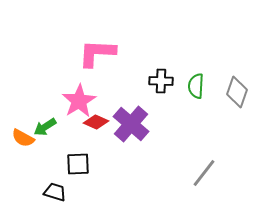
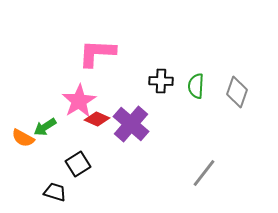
red diamond: moved 1 px right, 3 px up
black square: rotated 30 degrees counterclockwise
